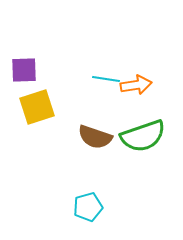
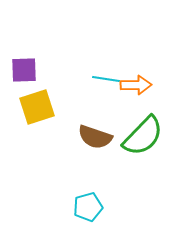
orange arrow: rotated 8 degrees clockwise
green semicircle: rotated 27 degrees counterclockwise
